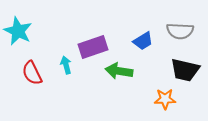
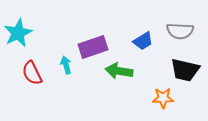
cyan star: moved 2 px down; rotated 20 degrees clockwise
orange star: moved 2 px left, 1 px up
